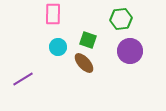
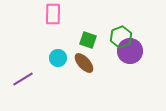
green hexagon: moved 18 px down; rotated 15 degrees counterclockwise
cyan circle: moved 11 px down
